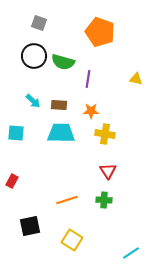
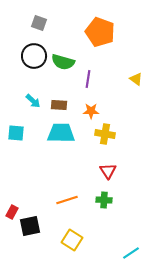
yellow triangle: rotated 24 degrees clockwise
red rectangle: moved 31 px down
